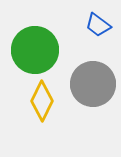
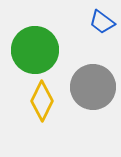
blue trapezoid: moved 4 px right, 3 px up
gray circle: moved 3 px down
